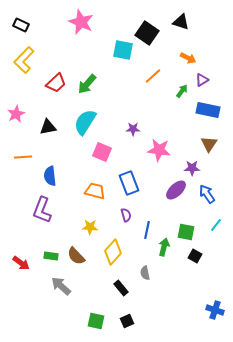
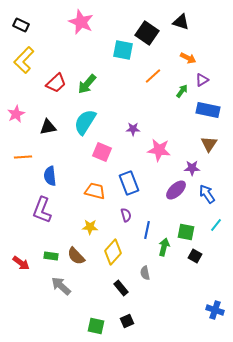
green square at (96, 321): moved 5 px down
